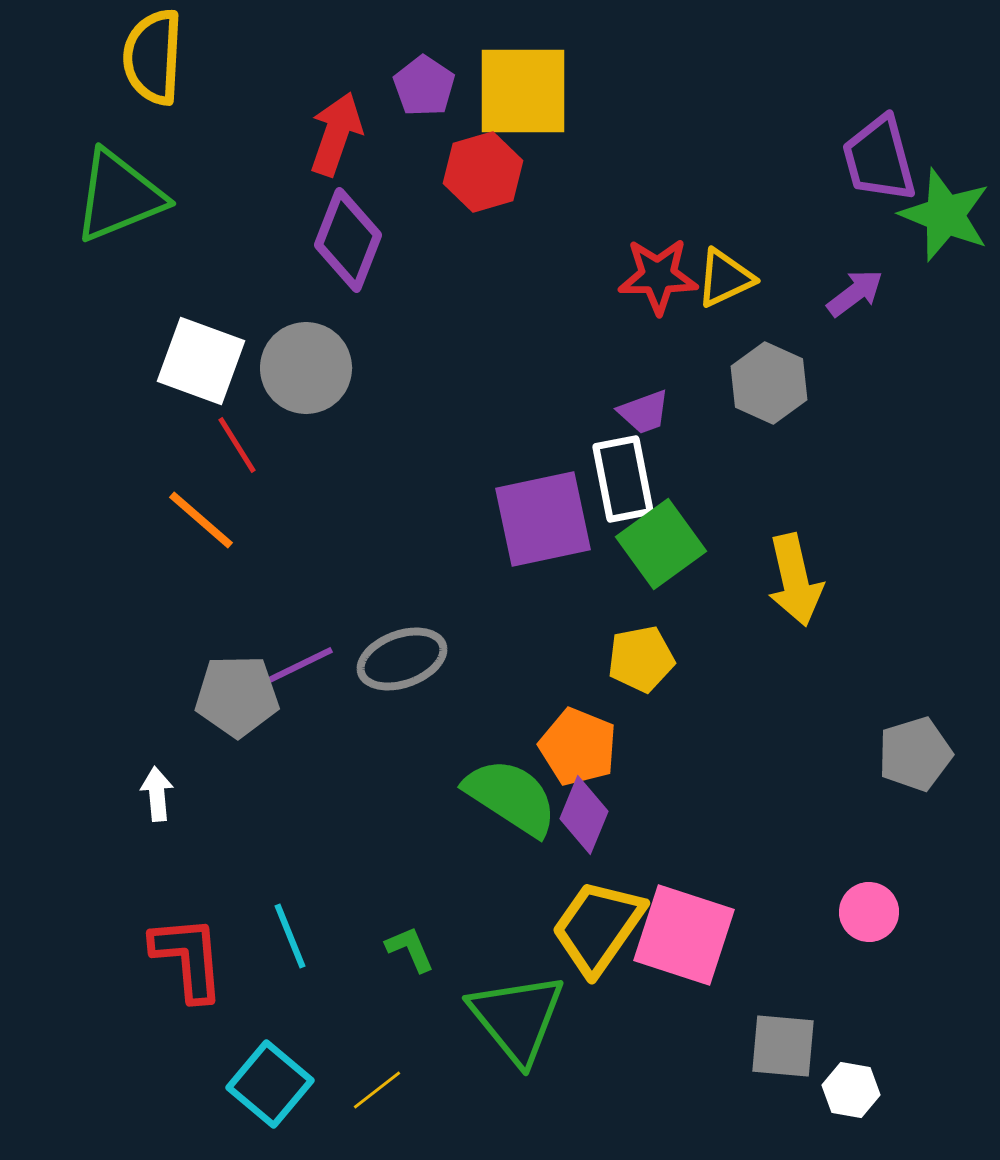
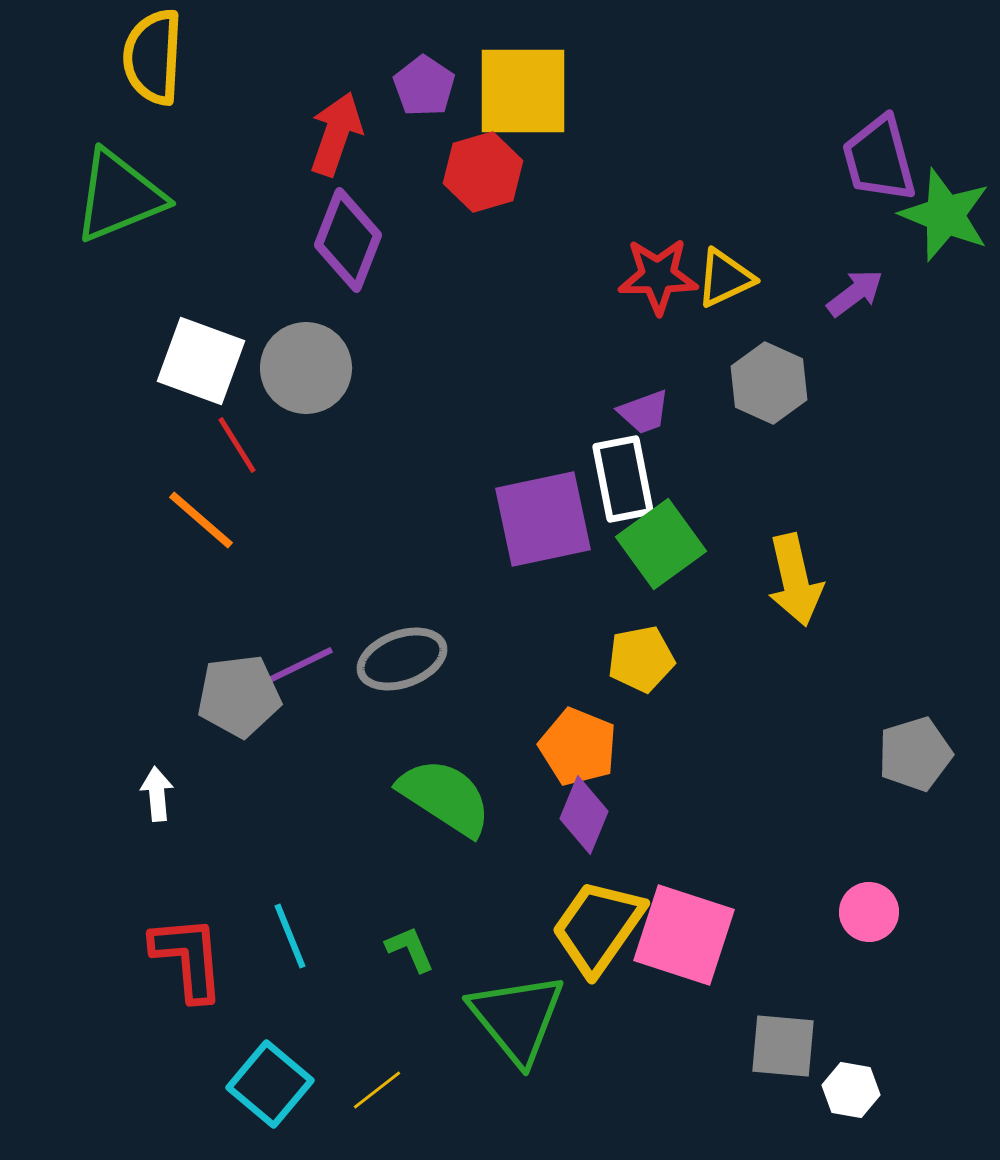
gray pentagon at (237, 696): moved 2 px right; rotated 6 degrees counterclockwise
green semicircle at (511, 797): moved 66 px left
